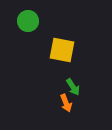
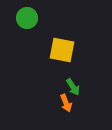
green circle: moved 1 px left, 3 px up
